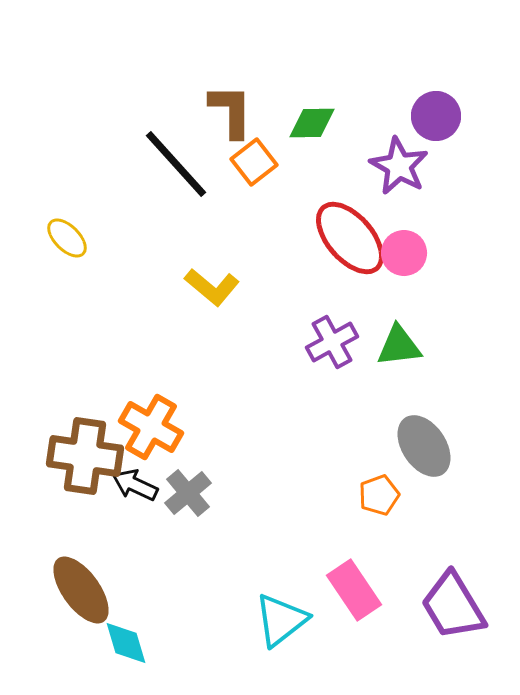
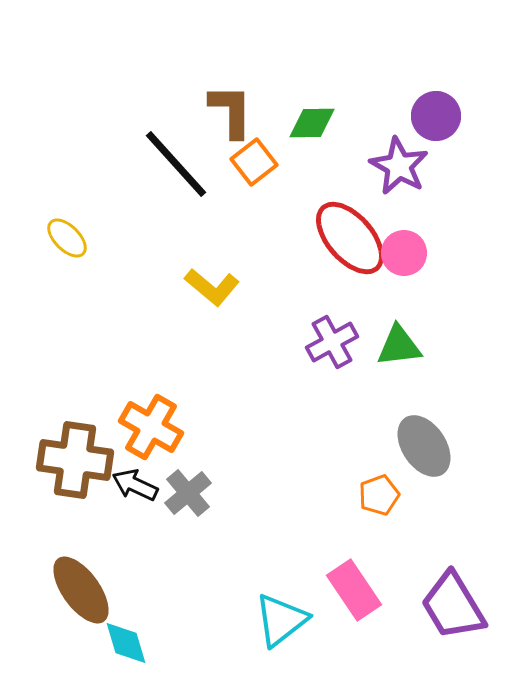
brown cross: moved 10 px left, 4 px down
